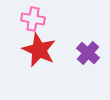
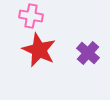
pink cross: moved 2 px left, 3 px up
